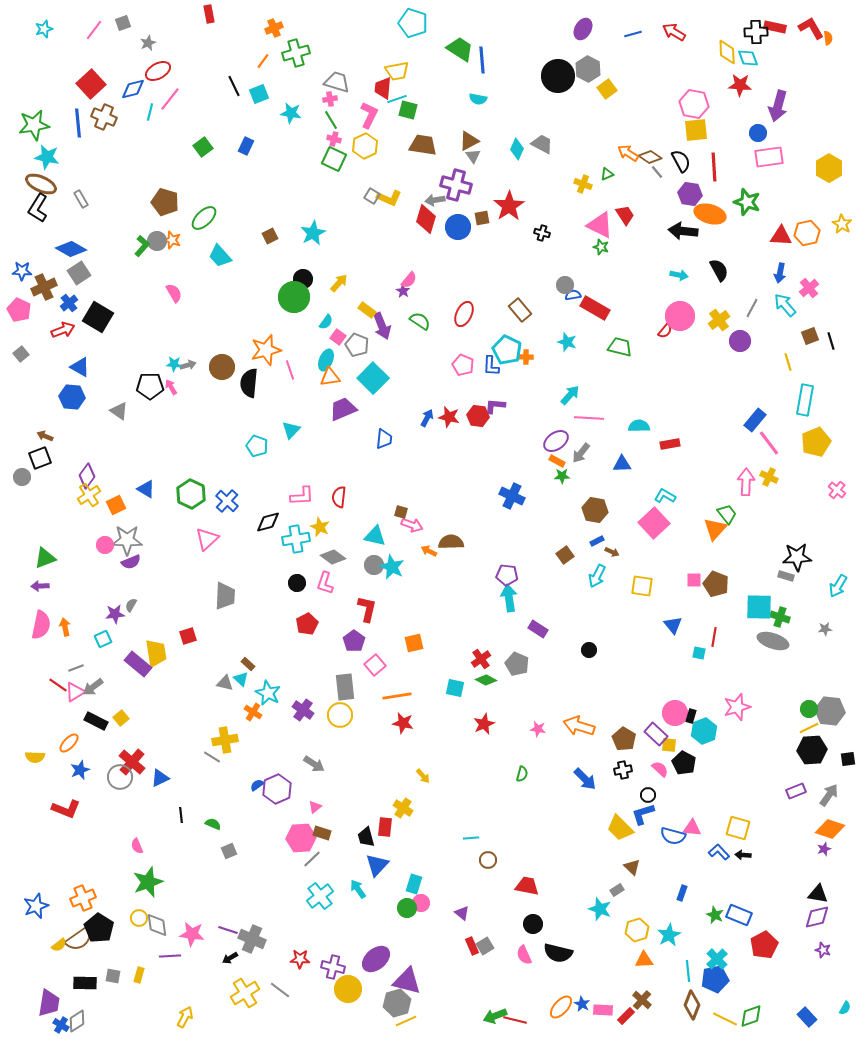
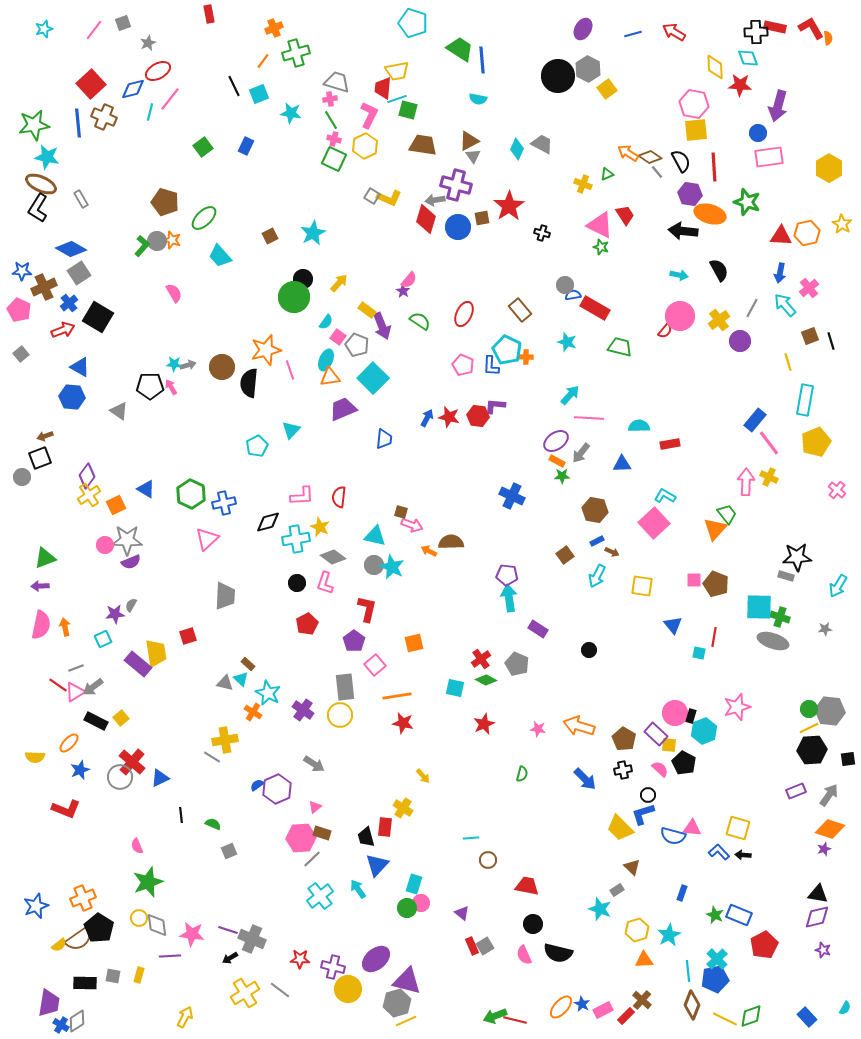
yellow diamond at (727, 52): moved 12 px left, 15 px down
brown arrow at (45, 436): rotated 42 degrees counterclockwise
cyan pentagon at (257, 446): rotated 25 degrees clockwise
blue cross at (227, 501): moved 3 px left, 2 px down; rotated 35 degrees clockwise
pink rectangle at (603, 1010): rotated 30 degrees counterclockwise
